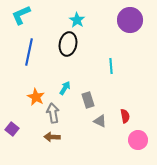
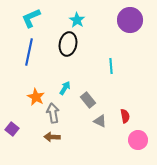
cyan L-shape: moved 10 px right, 3 px down
gray rectangle: rotated 21 degrees counterclockwise
